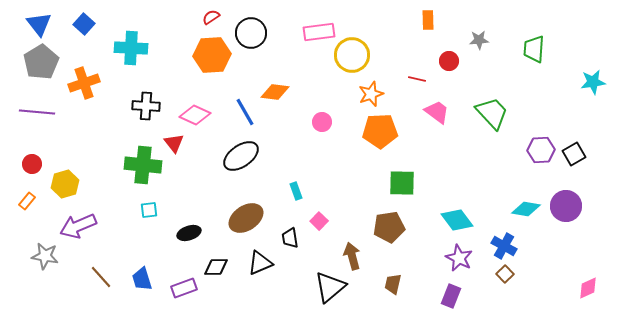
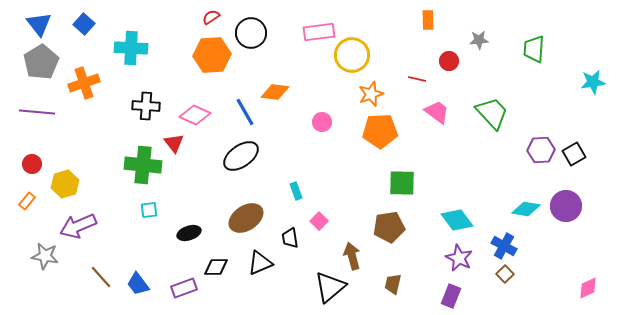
blue trapezoid at (142, 279): moved 4 px left, 5 px down; rotated 20 degrees counterclockwise
